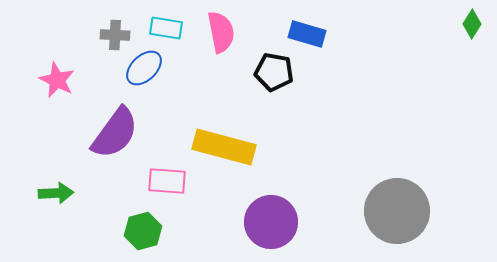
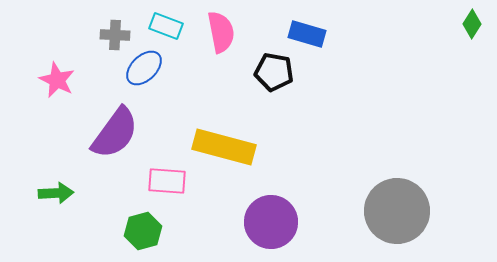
cyan rectangle: moved 2 px up; rotated 12 degrees clockwise
